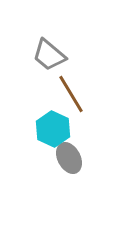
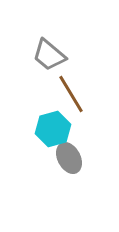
cyan hexagon: rotated 20 degrees clockwise
